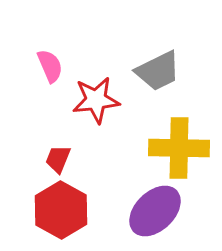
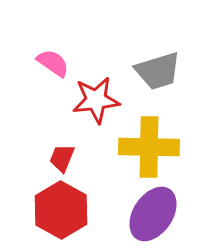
pink semicircle: moved 3 px right, 3 px up; rotated 32 degrees counterclockwise
gray trapezoid: rotated 9 degrees clockwise
yellow cross: moved 30 px left, 1 px up
red trapezoid: moved 4 px right, 1 px up
purple ellipse: moved 2 px left, 3 px down; rotated 12 degrees counterclockwise
